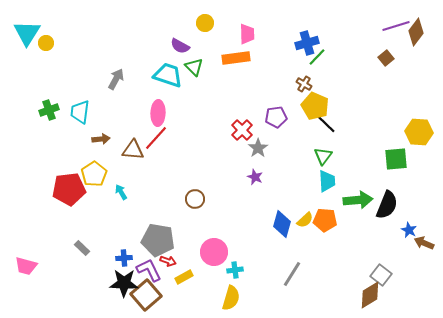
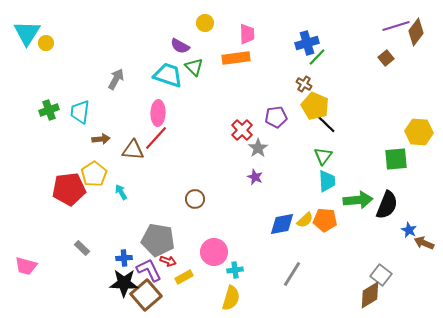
blue diamond at (282, 224): rotated 64 degrees clockwise
